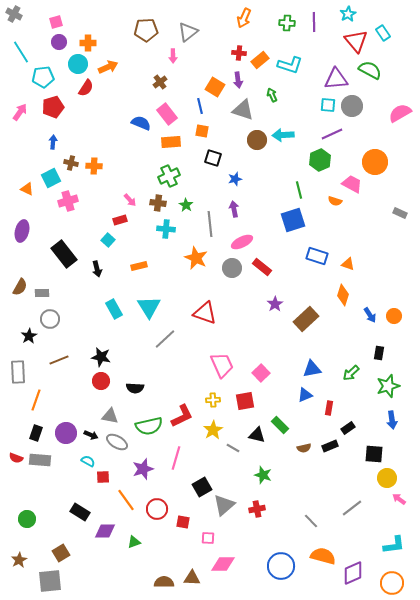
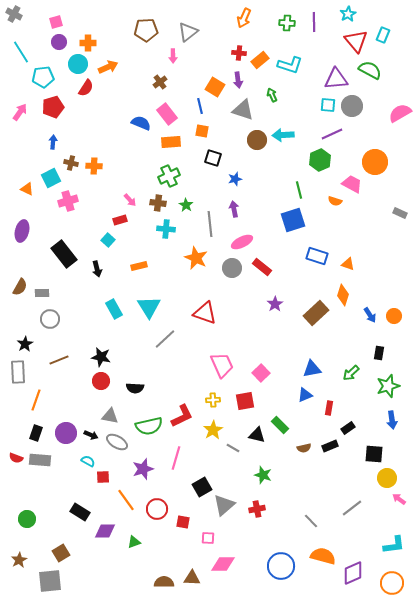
cyan rectangle at (383, 33): moved 2 px down; rotated 56 degrees clockwise
brown rectangle at (306, 319): moved 10 px right, 6 px up
black star at (29, 336): moved 4 px left, 8 px down
